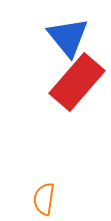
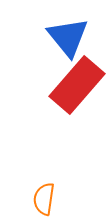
red rectangle: moved 3 px down
